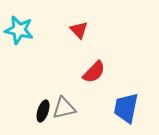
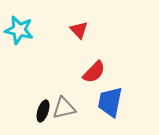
blue trapezoid: moved 16 px left, 6 px up
